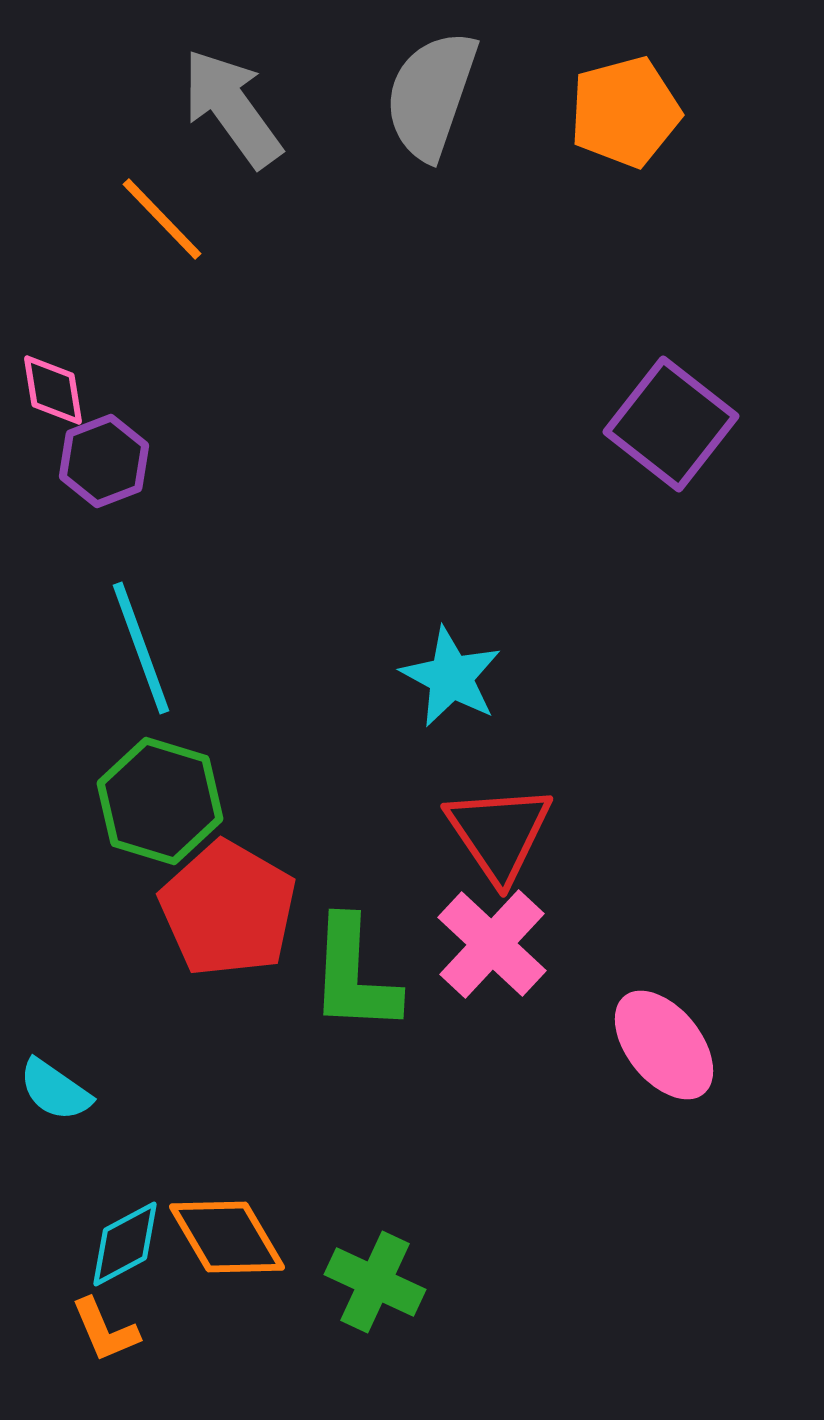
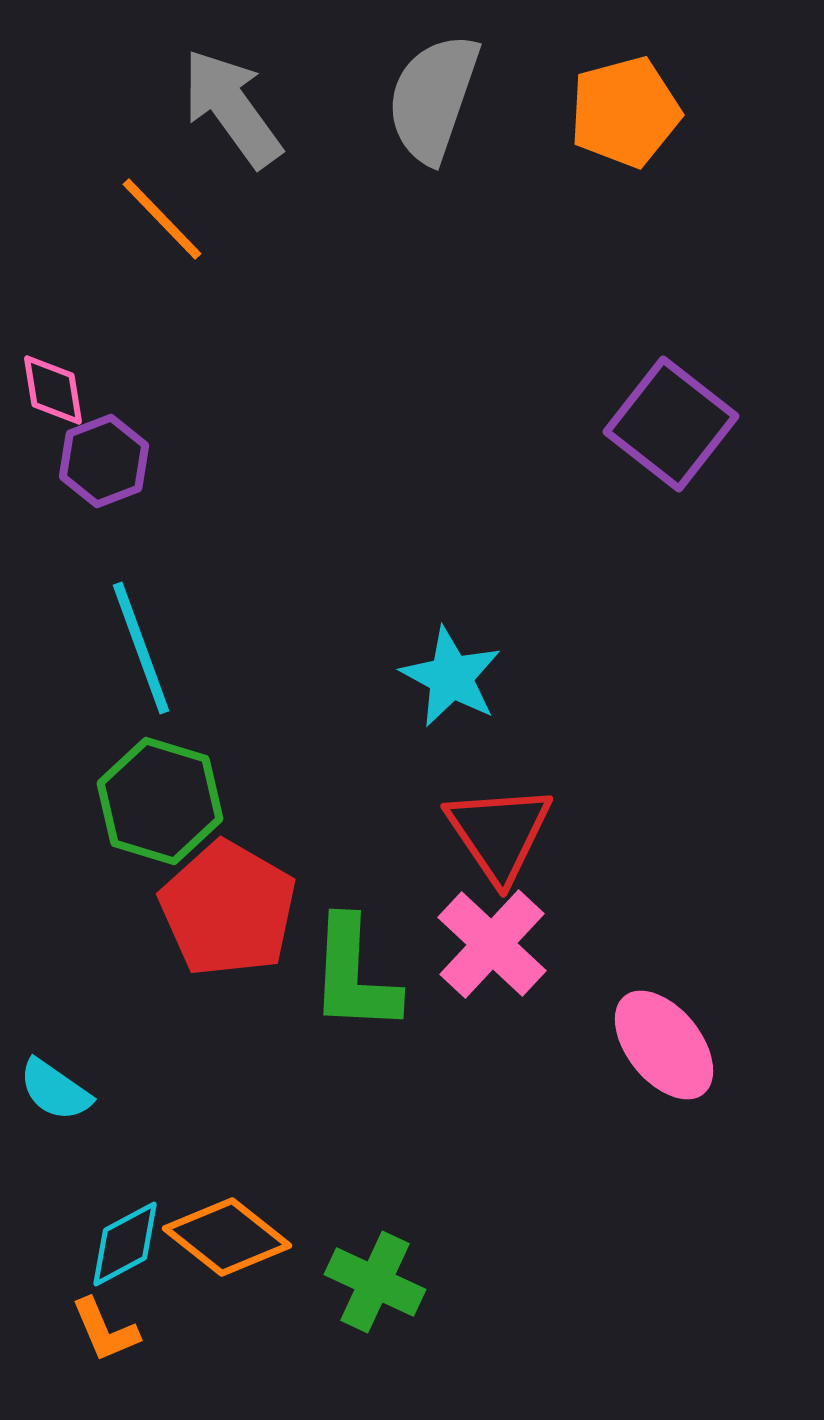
gray semicircle: moved 2 px right, 3 px down
orange diamond: rotated 21 degrees counterclockwise
